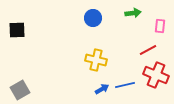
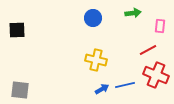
gray square: rotated 36 degrees clockwise
